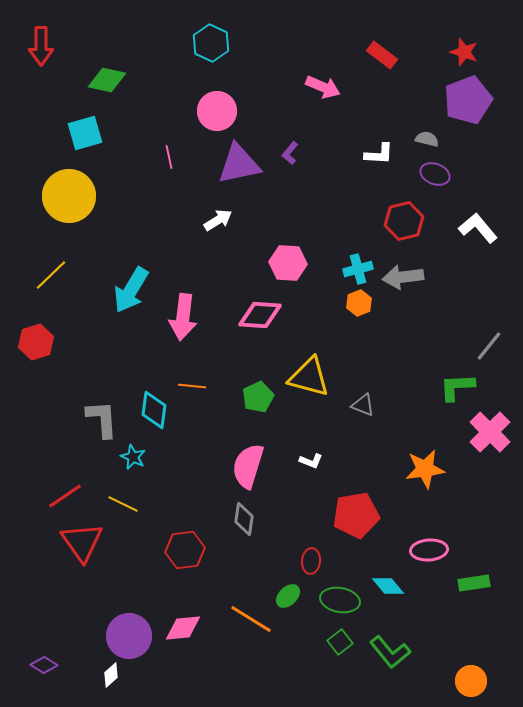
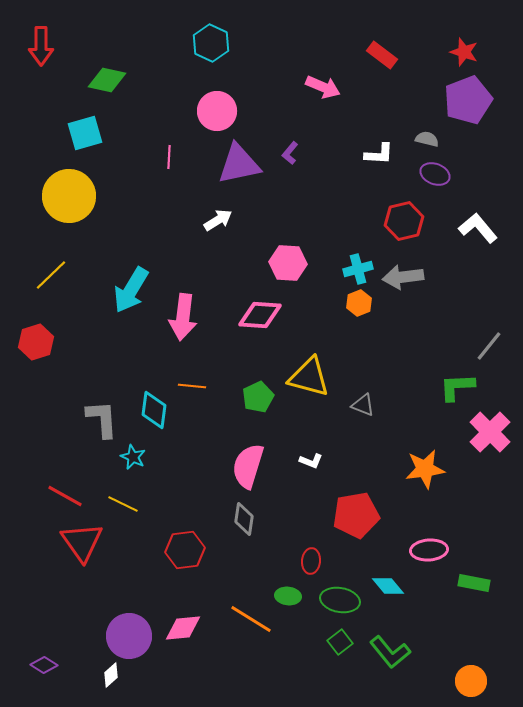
pink line at (169, 157): rotated 15 degrees clockwise
red line at (65, 496): rotated 63 degrees clockwise
green rectangle at (474, 583): rotated 20 degrees clockwise
green ellipse at (288, 596): rotated 50 degrees clockwise
